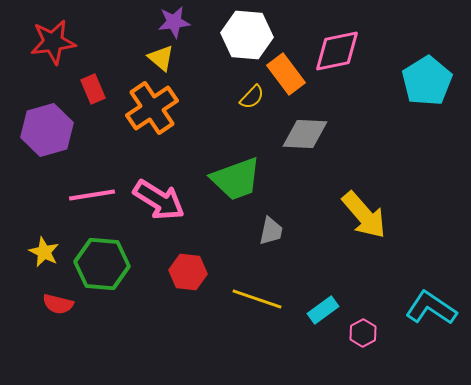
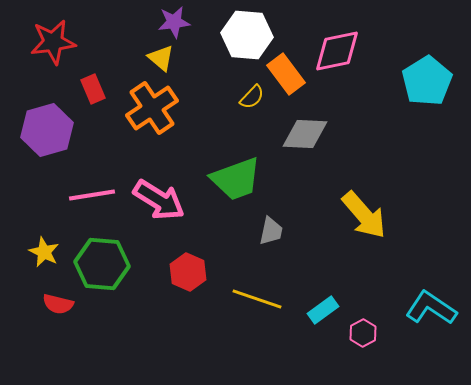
red hexagon: rotated 18 degrees clockwise
